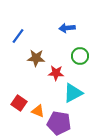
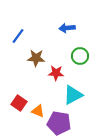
cyan triangle: moved 2 px down
